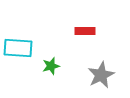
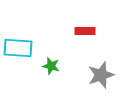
green star: rotated 30 degrees clockwise
gray star: rotated 8 degrees clockwise
